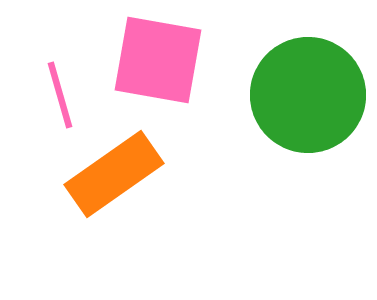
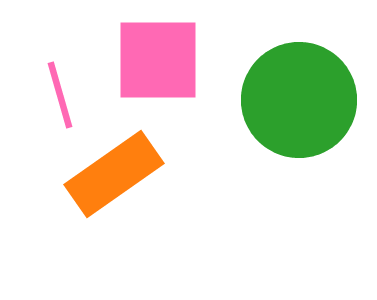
pink square: rotated 10 degrees counterclockwise
green circle: moved 9 px left, 5 px down
